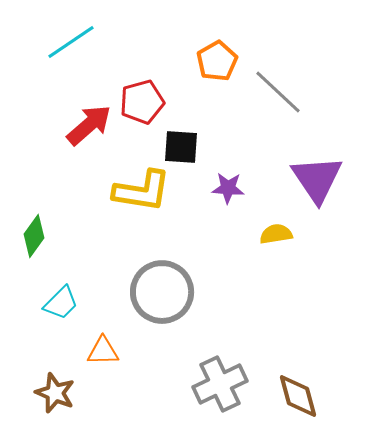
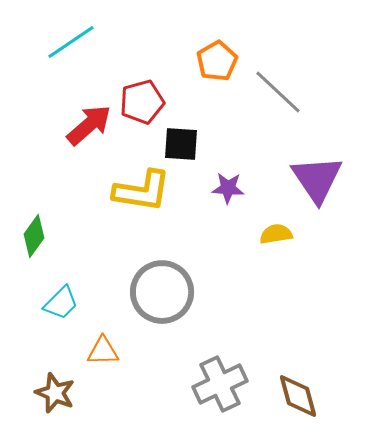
black square: moved 3 px up
